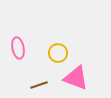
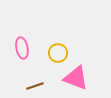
pink ellipse: moved 4 px right
brown line: moved 4 px left, 1 px down
